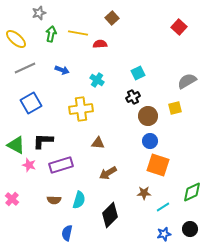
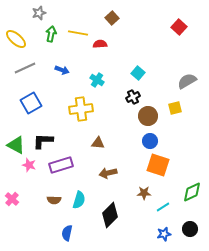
cyan square: rotated 24 degrees counterclockwise
brown arrow: rotated 18 degrees clockwise
